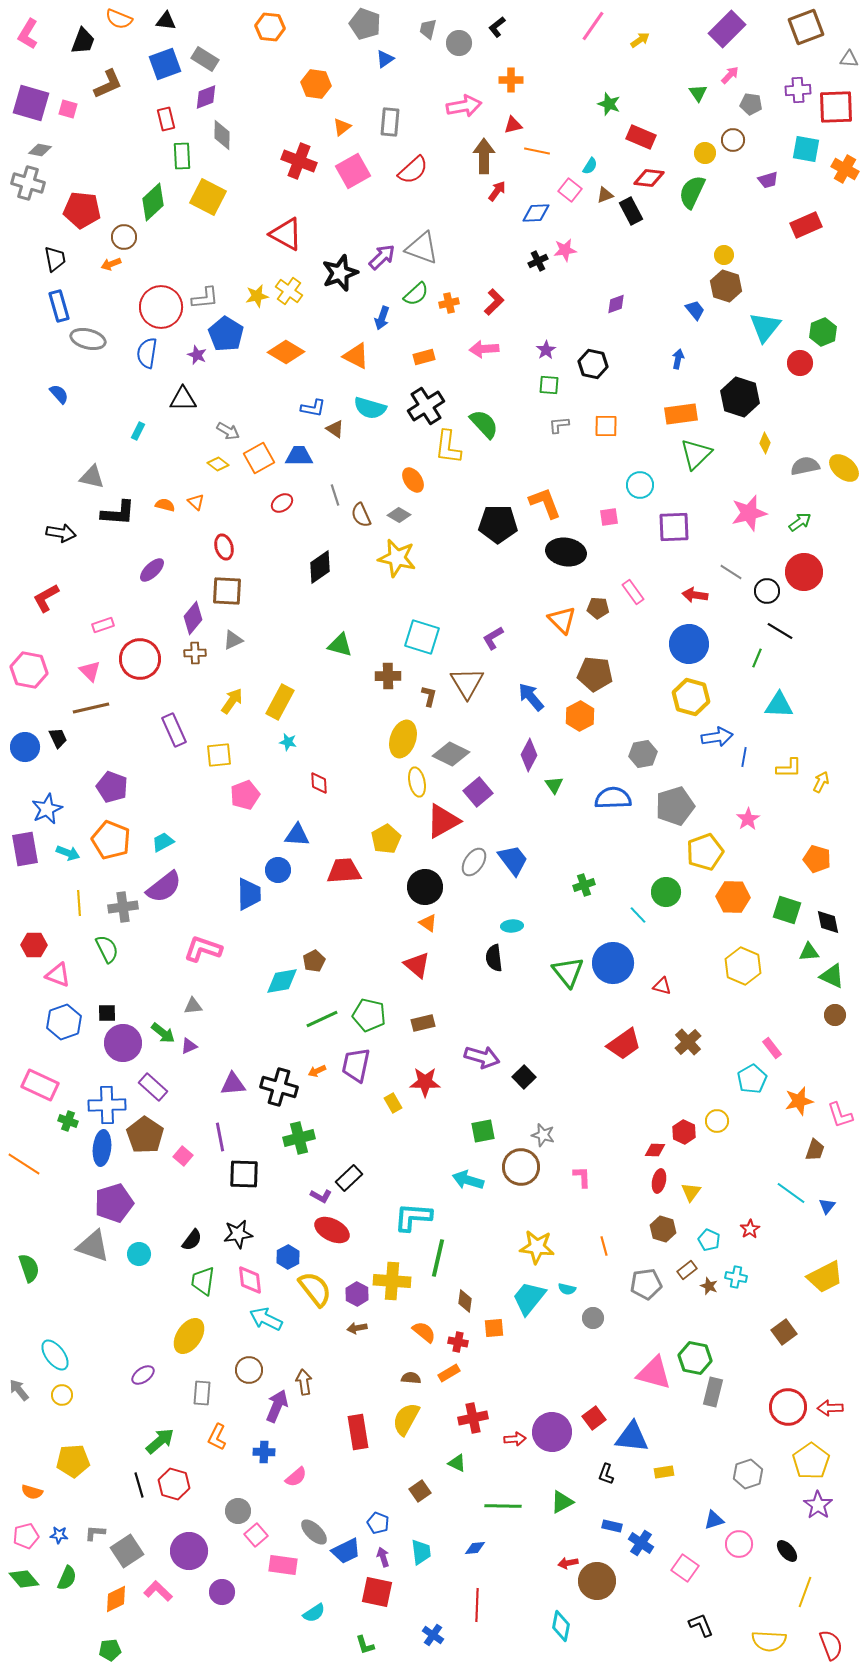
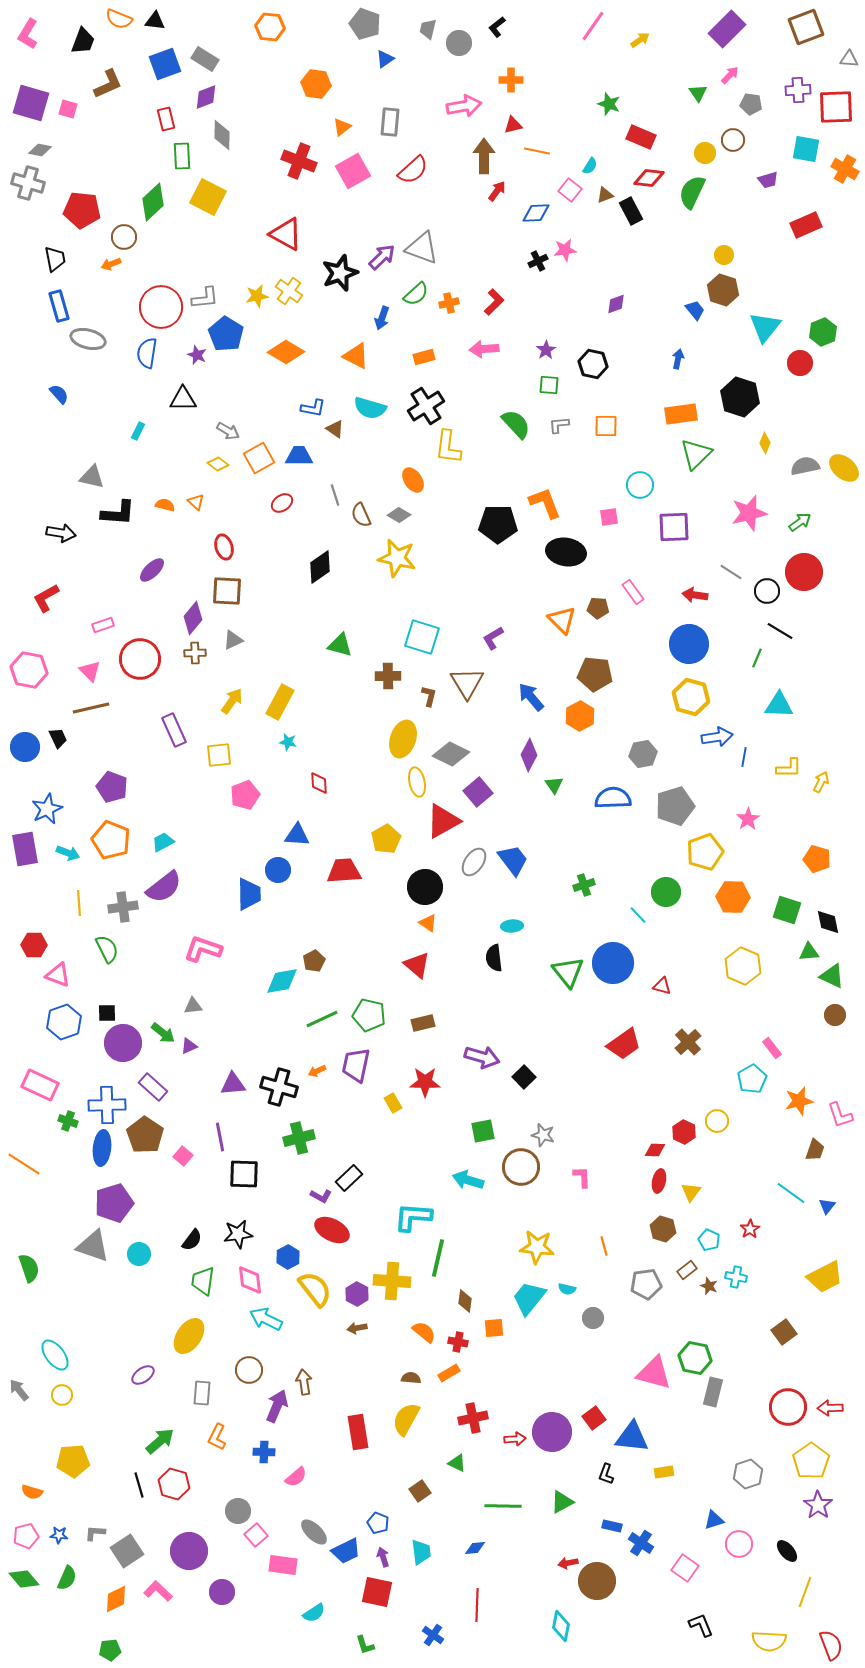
black triangle at (166, 21): moved 11 px left
brown hexagon at (726, 286): moved 3 px left, 4 px down
green semicircle at (484, 424): moved 32 px right
